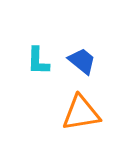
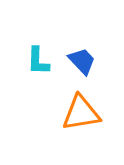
blue trapezoid: rotated 8 degrees clockwise
